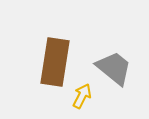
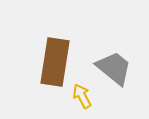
yellow arrow: rotated 55 degrees counterclockwise
